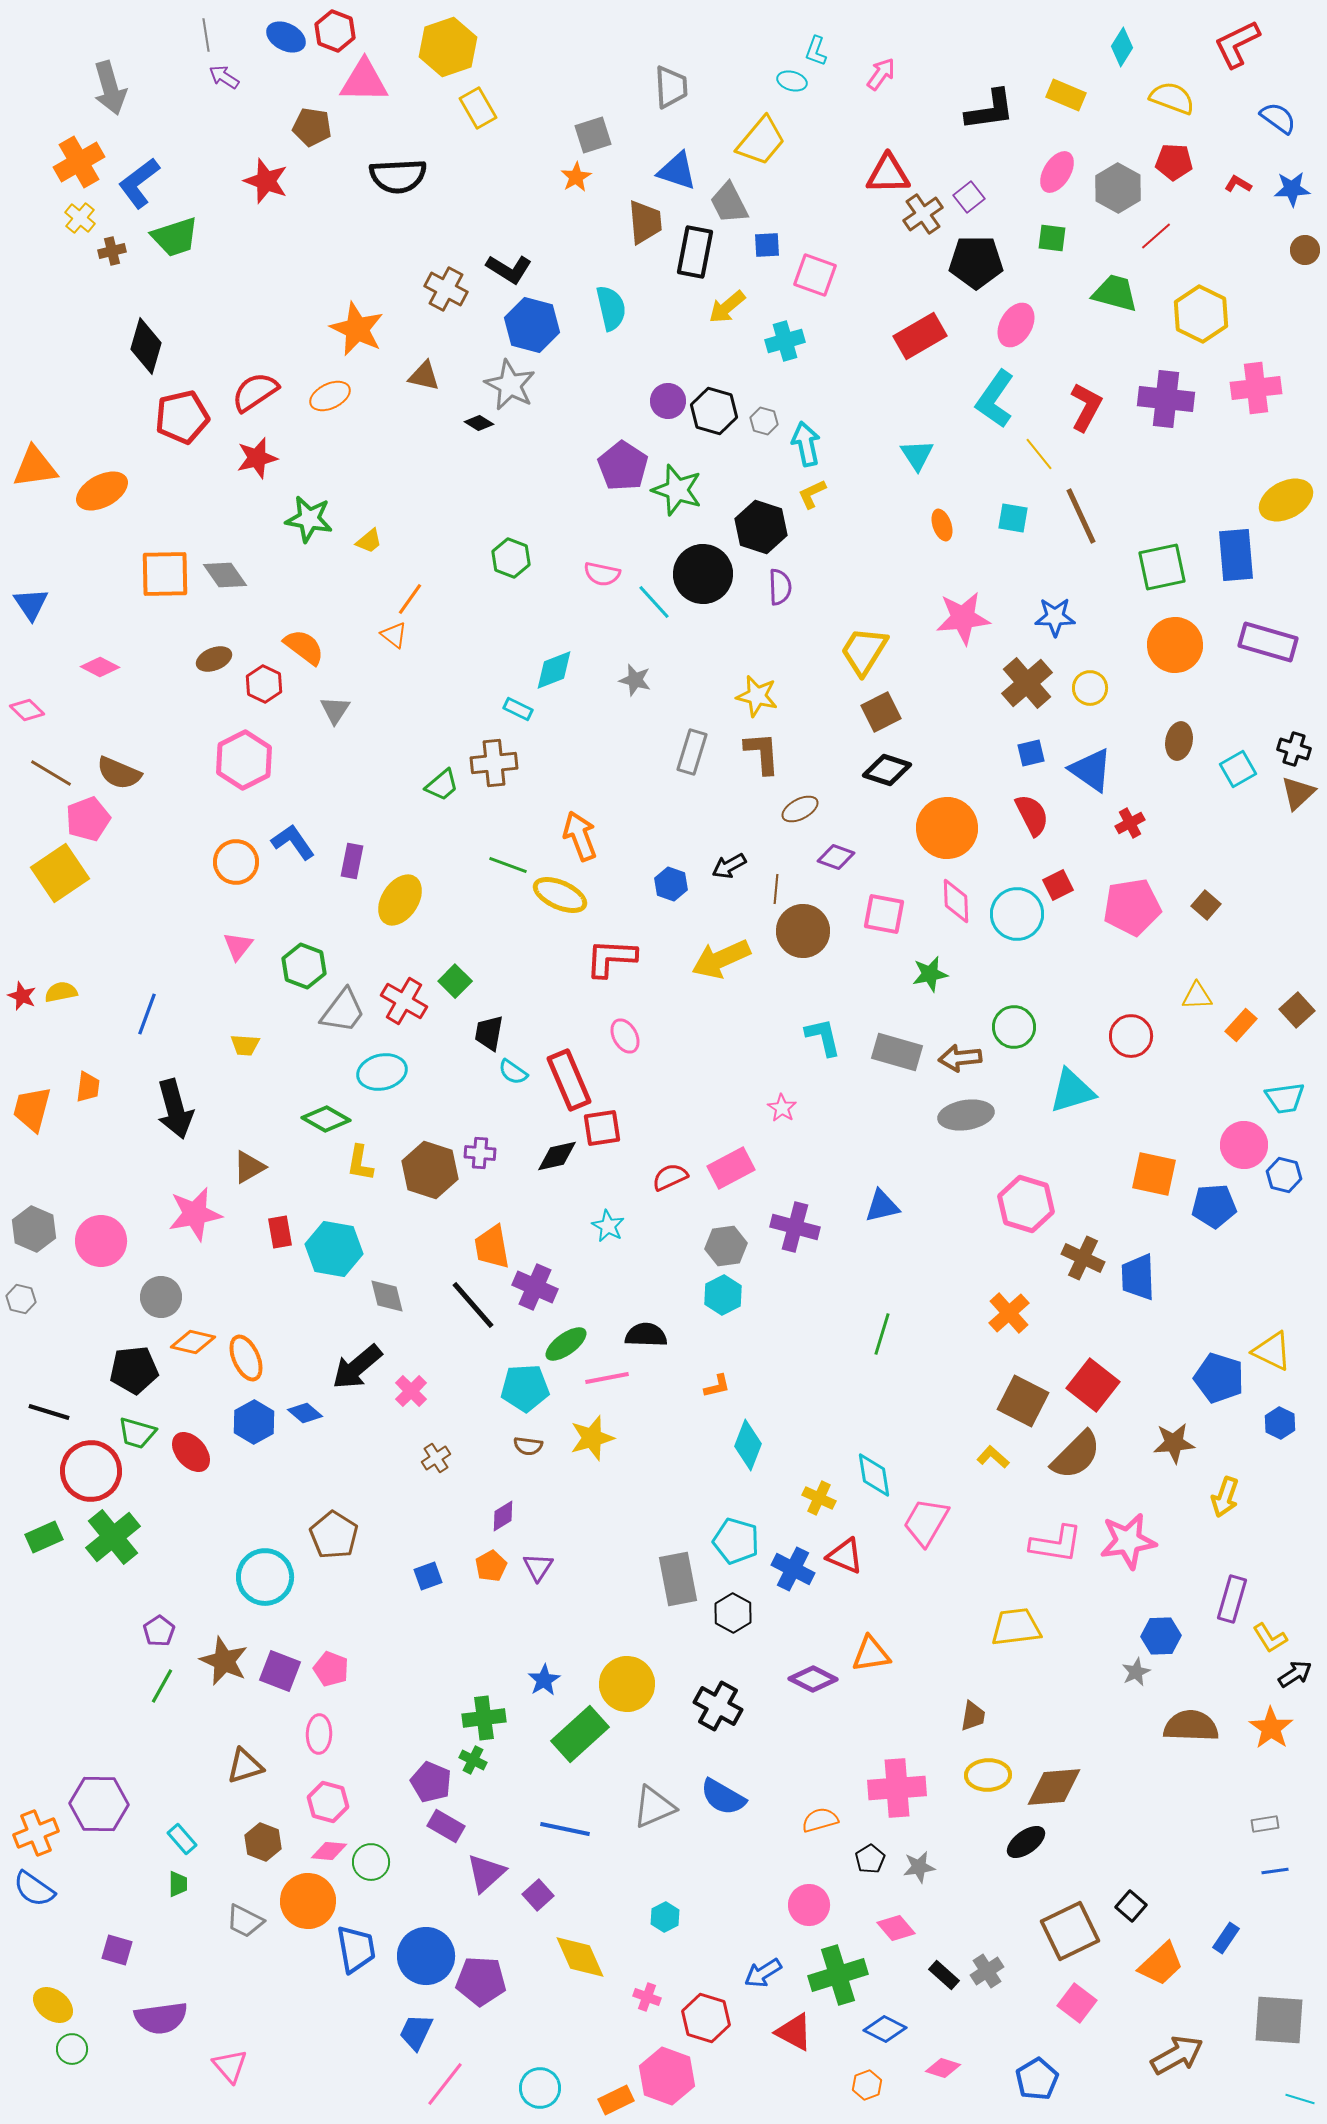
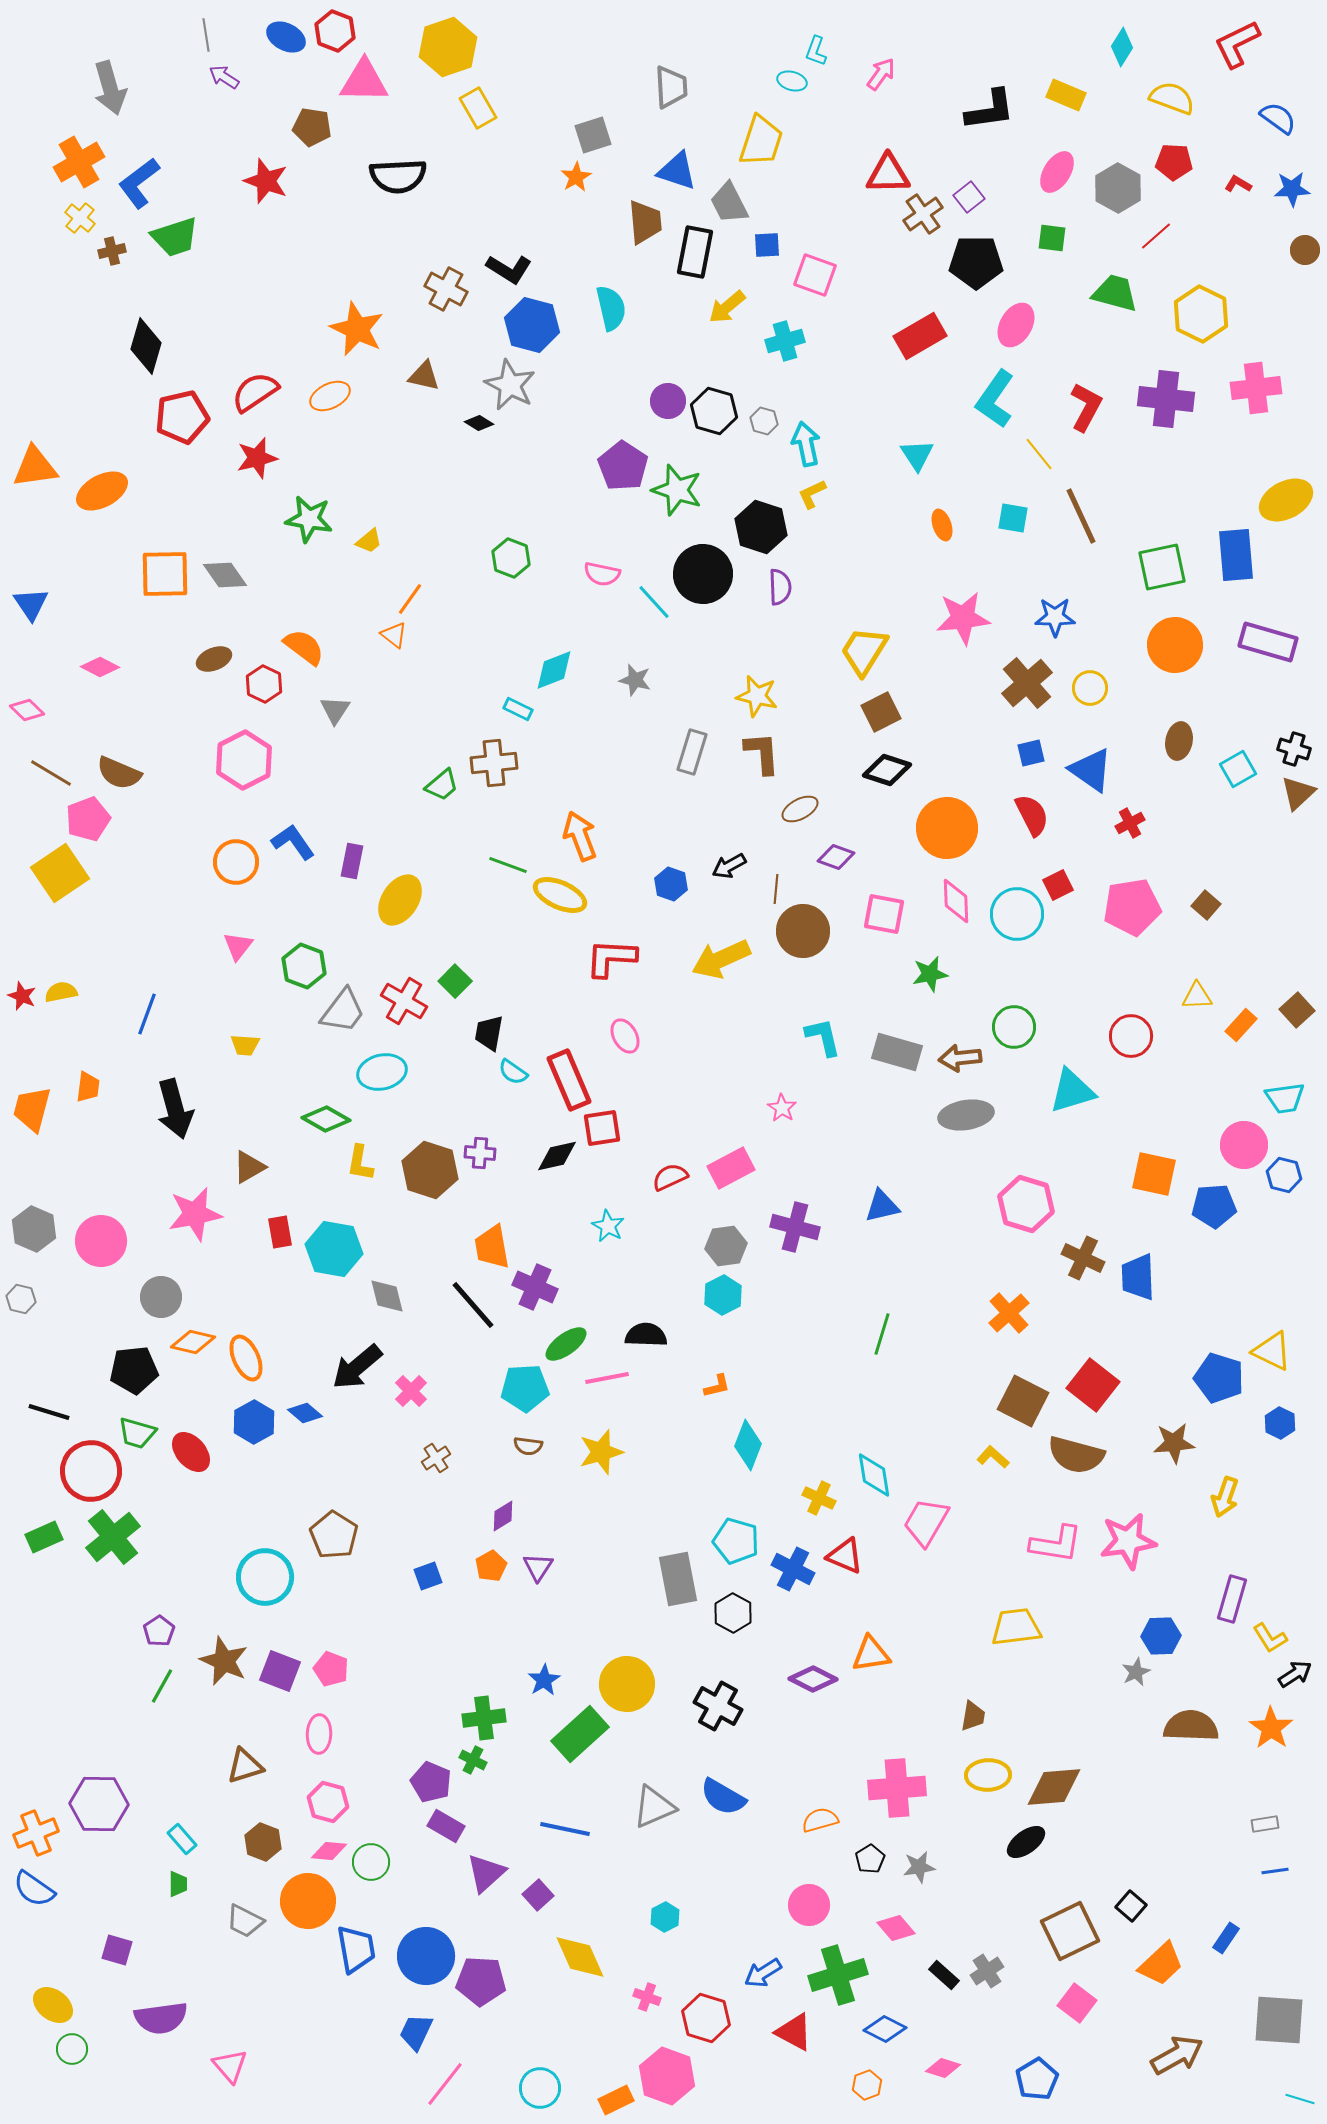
yellow trapezoid at (761, 141): rotated 22 degrees counterclockwise
yellow star at (592, 1438): moved 9 px right, 14 px down
brown semicircle at (1076, 1455): rotated 60 degrees clockwise
